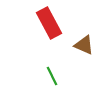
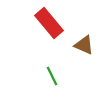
red rectangle: rotated 12 degrees counterclockwise
